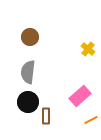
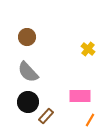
brown circle: moved 3 px left
gray semicircle: rotated 50 degrees counterclockwise
pink rectangle: rotated 40 degrees clockwise
brown rectangle: rotated 42 degrees clockwise
orange line: moved 1 px left; rotated 32 degrees counterclockwise
